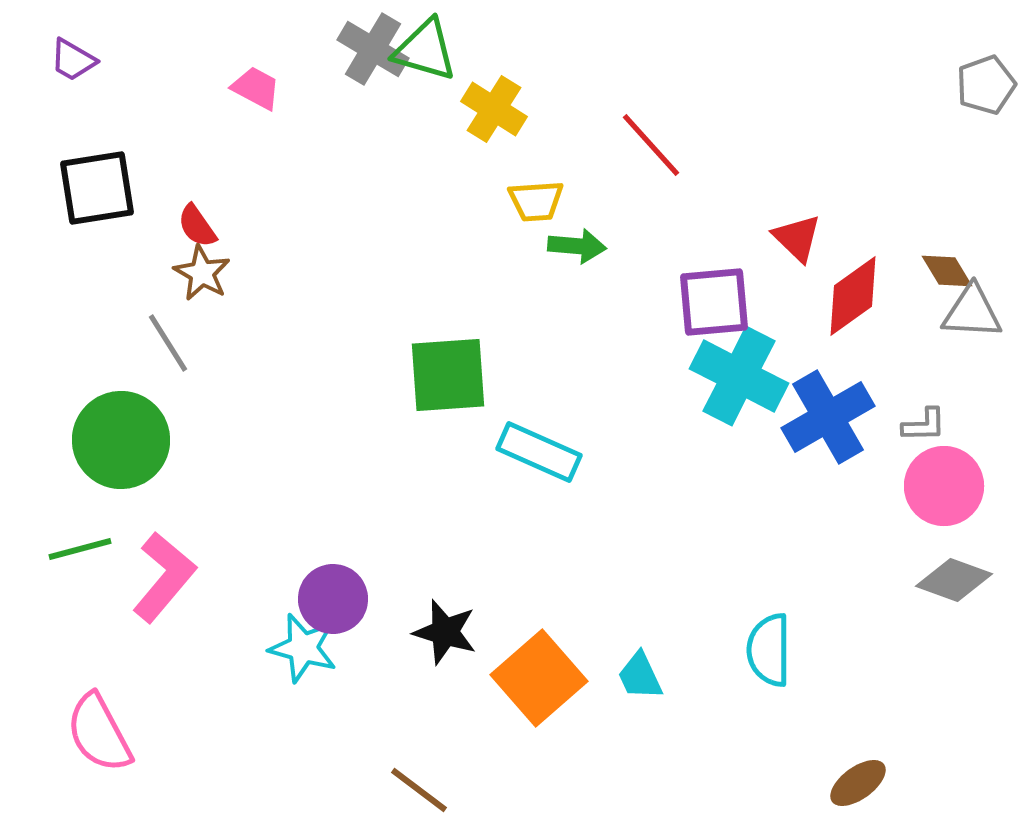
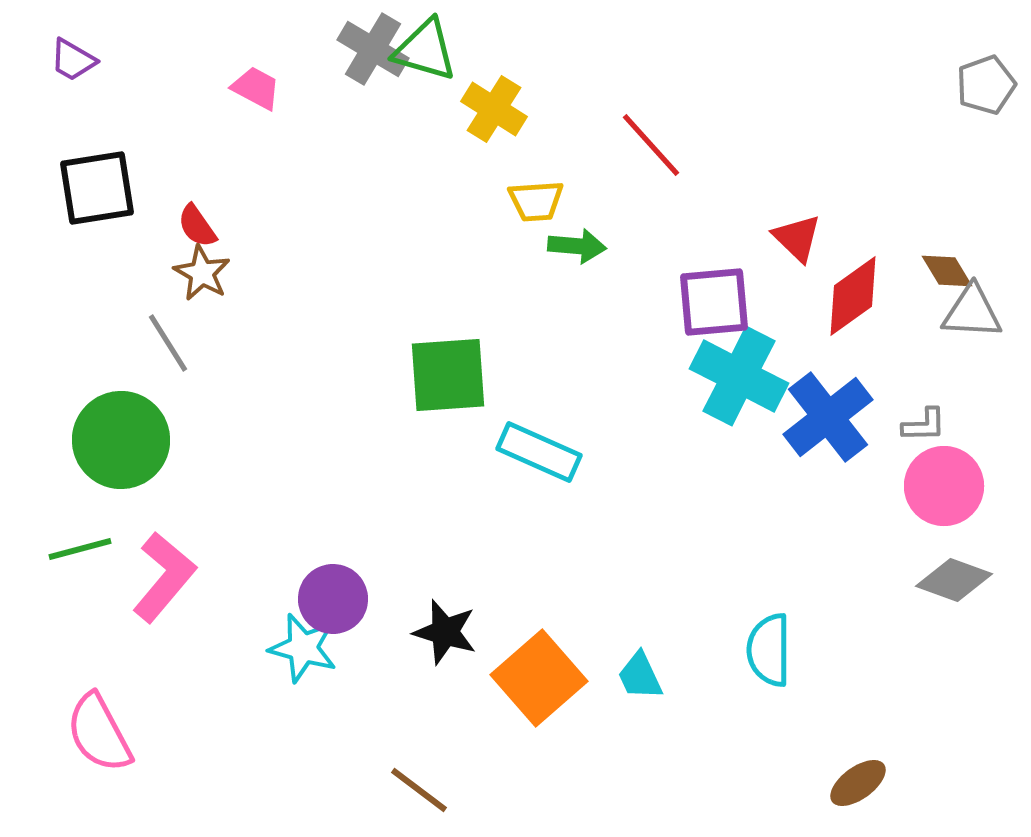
blue cross: rotated 8 degrees counterclockwise
